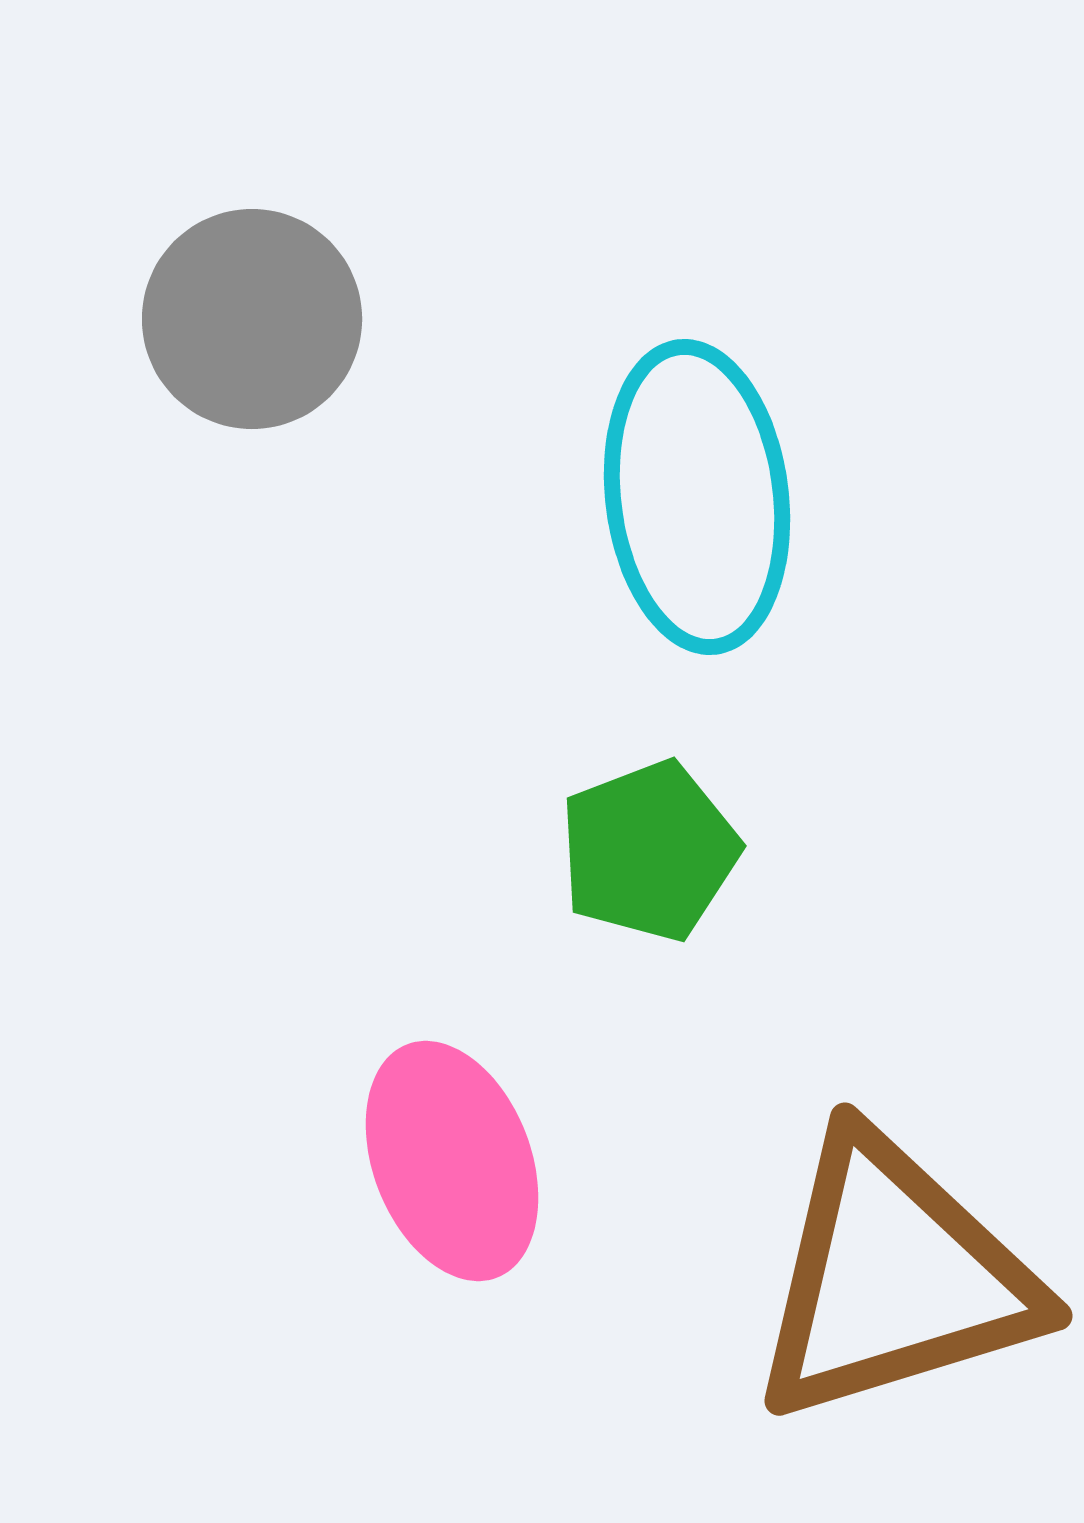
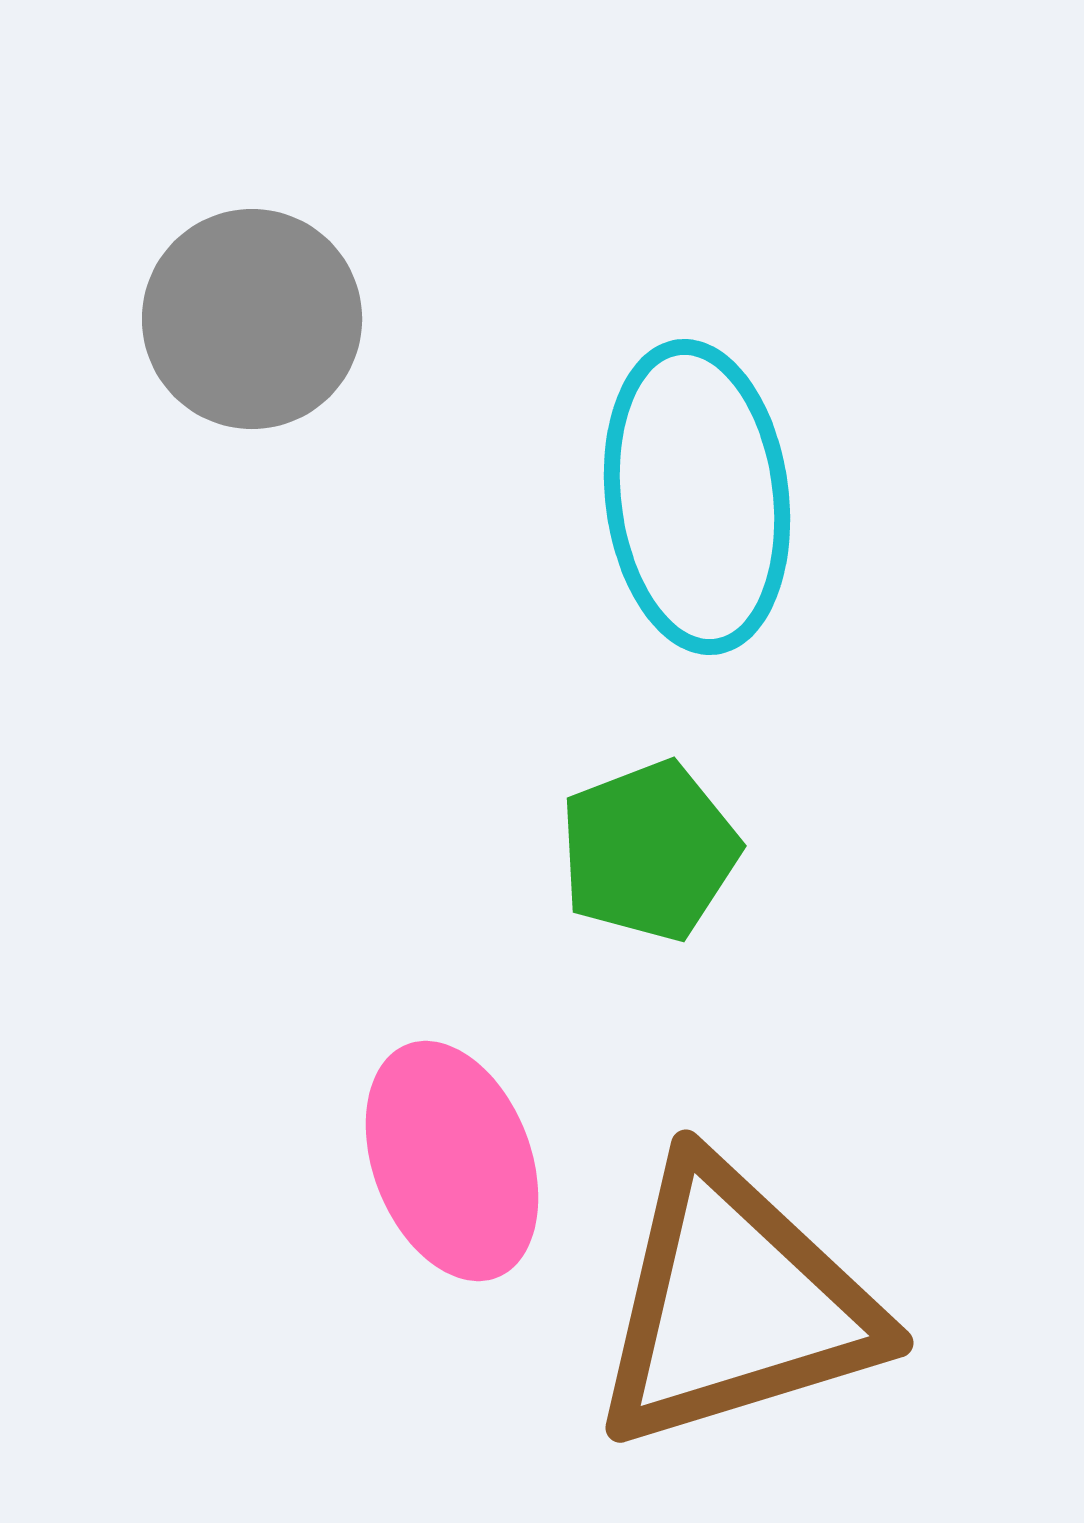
brown triangle: moved 159 px left, 27 px down
